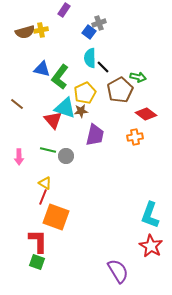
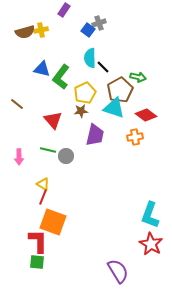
blue square: moved 1 px left, 2 px up
green L-shape: moved 1 px right
cyan triangle: moved 49 px right
red diamond: moved 1 px down
yellow triangle: moved 2 px left, 1 px down
orange square: moved 3 px left, 5 px down
red star: moved 2 px up
green square: rotated 14 degrees counterclockwise
